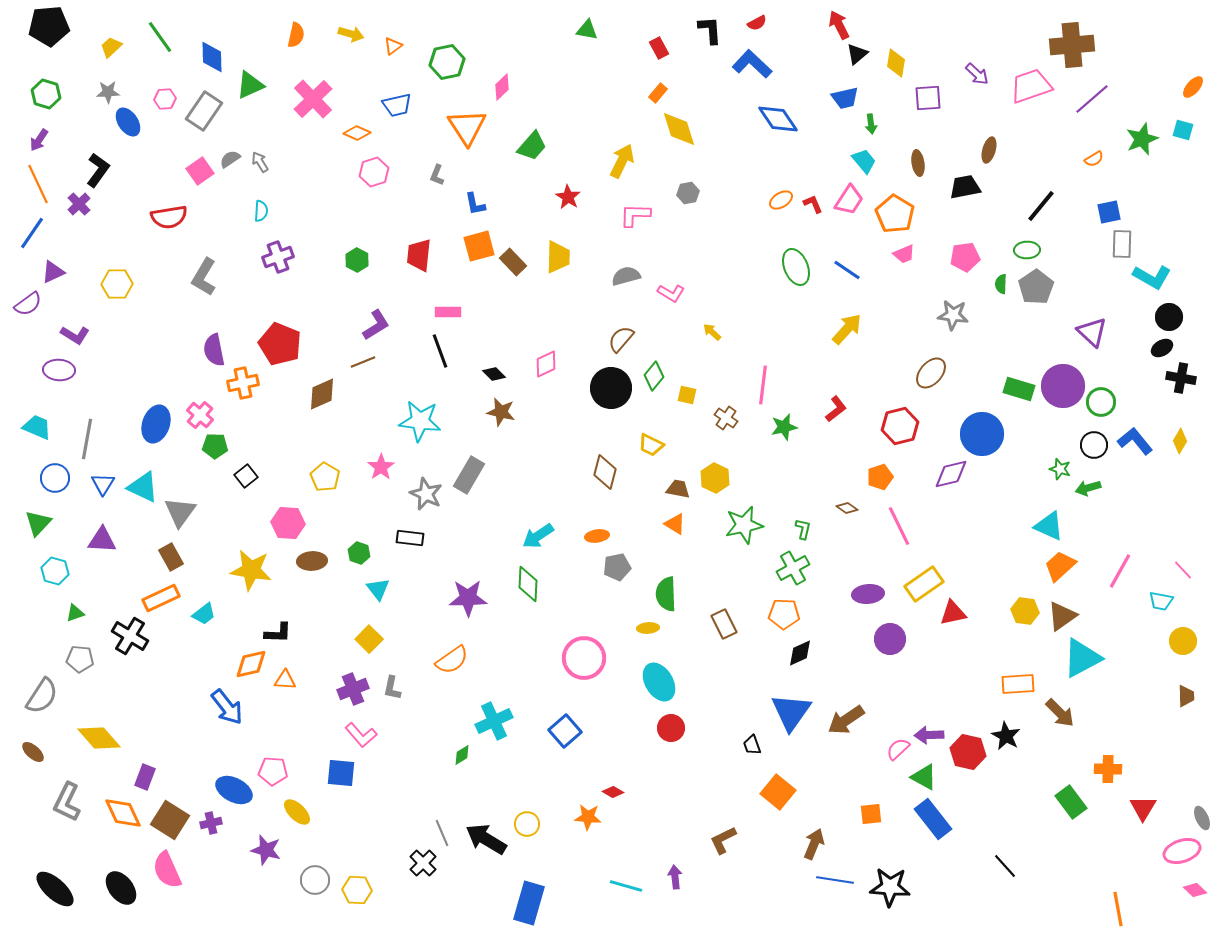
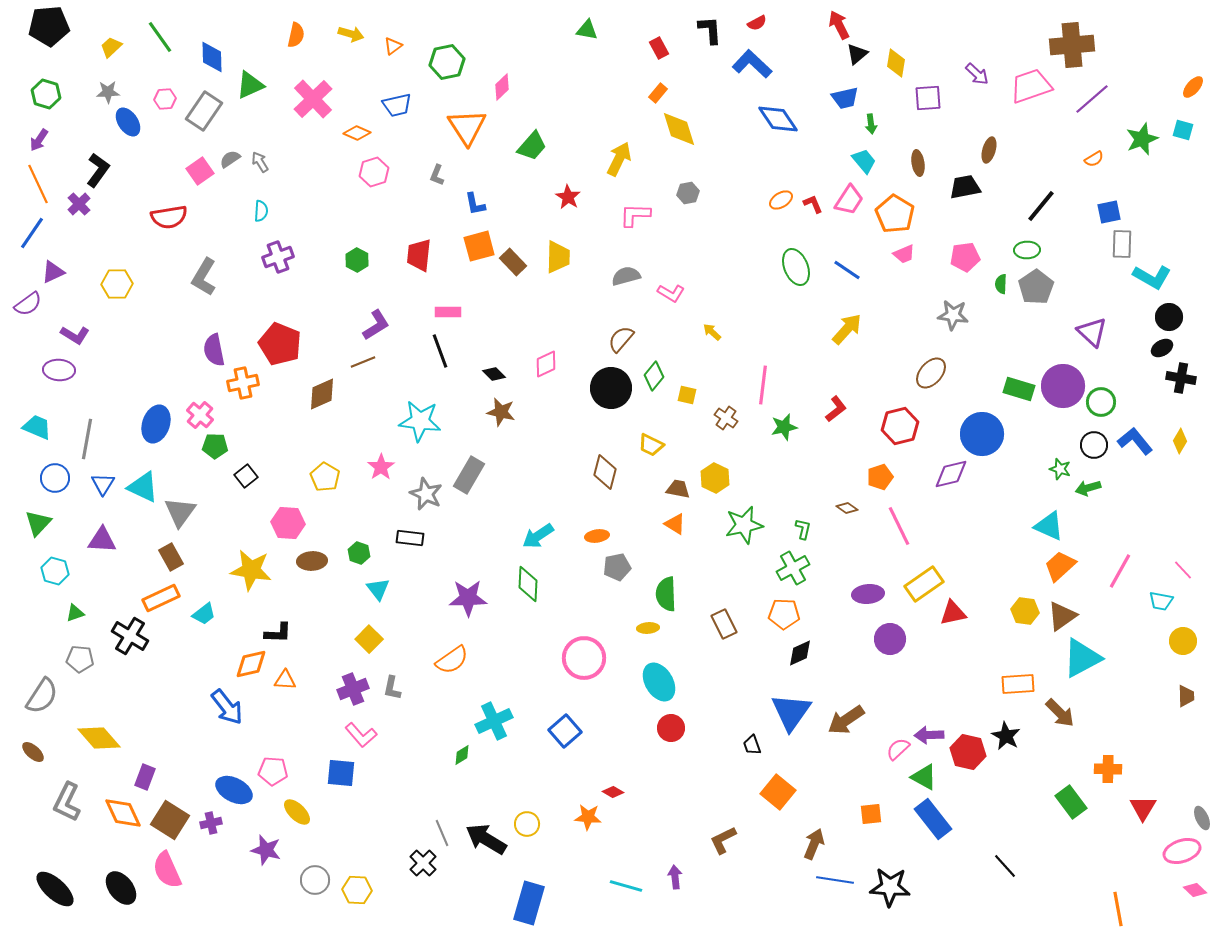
yellow arrow at (622, 161): moved 3 px left, 2 px up
